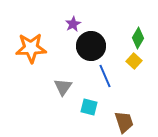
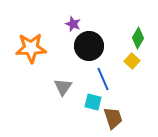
purple star: rotated 21 degrees counterclockwise
black circle: moved 2 px left
yellow square: moved 2 px left
blue line: moved 2 px left, 3 px down
cyan square: moved 4 px right, 5 px up
brown trapezoid: moved 11 px left, 4 px up
